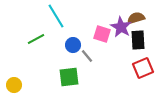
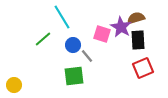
cyan line: moved 6 px right, 1 px down
green line: moved 7 px right; rotated 12 degrees counterclockwise
green square: moved 5 px right, 1 px up
